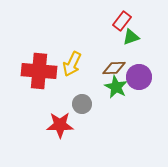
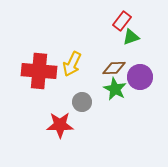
purple circle: moved 1 px right
green star: moved 1 px left, 2 px down
gray circle: moved 2 px up
